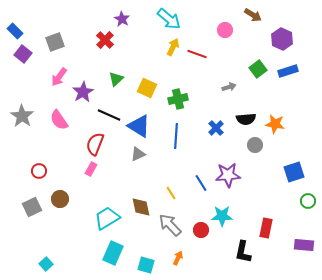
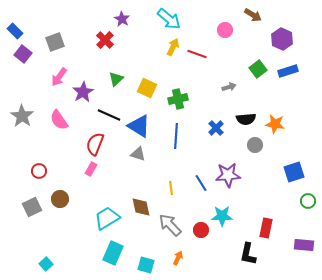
gray triangle at (138, 154): rotated 42 degrees clockwise
yellow line at (171, 193): moved 5 px up; rotated 24 degrees clockwise
black L-shape at (243, 252): moved 5 px right, 2 px down
